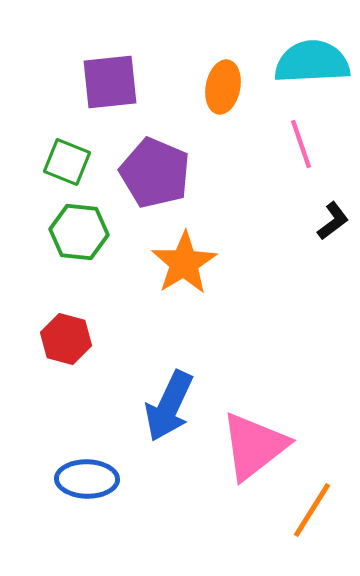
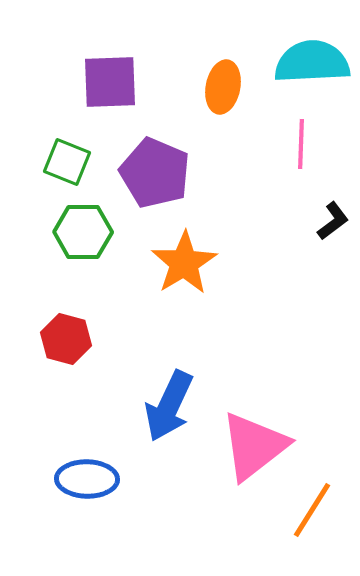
purple square: rotated 4 degrees clockwise
pink line: rotated 21 degrees clockwise
green hexagon: moved 4 px right; rotated 6 degrees counterclockwise
